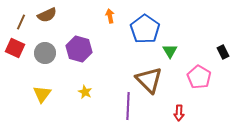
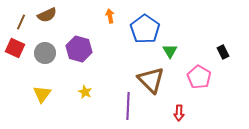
brown triangle: moved 2 px right
